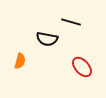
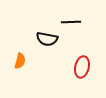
black line: rotated 18 degrees counterclockwise
red ellipse: rotated 55 degrees clockwise
